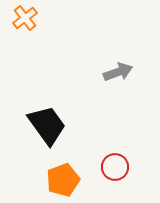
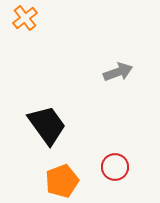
orange pentagon: moved 1 px left, 1 px down
